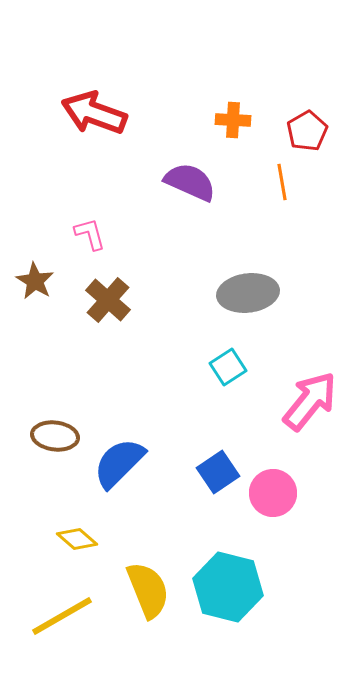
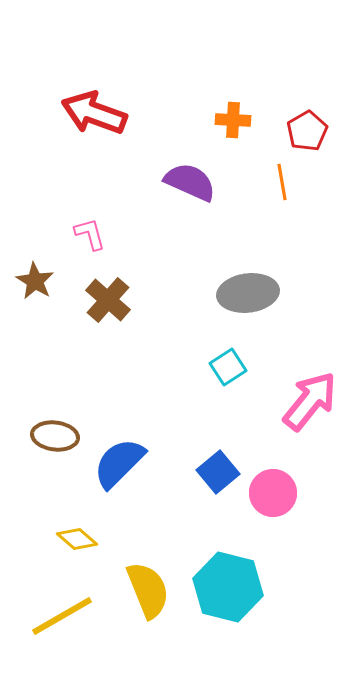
blue square: rotated 6 degrees counterclockwise
